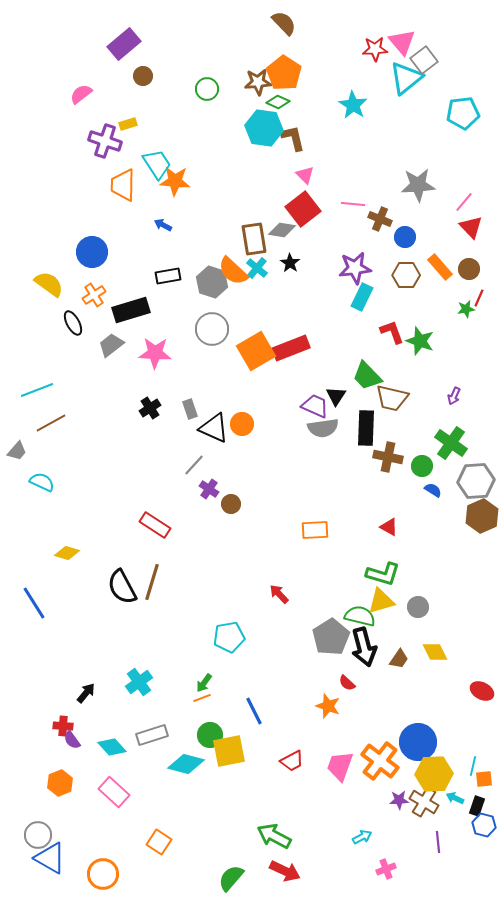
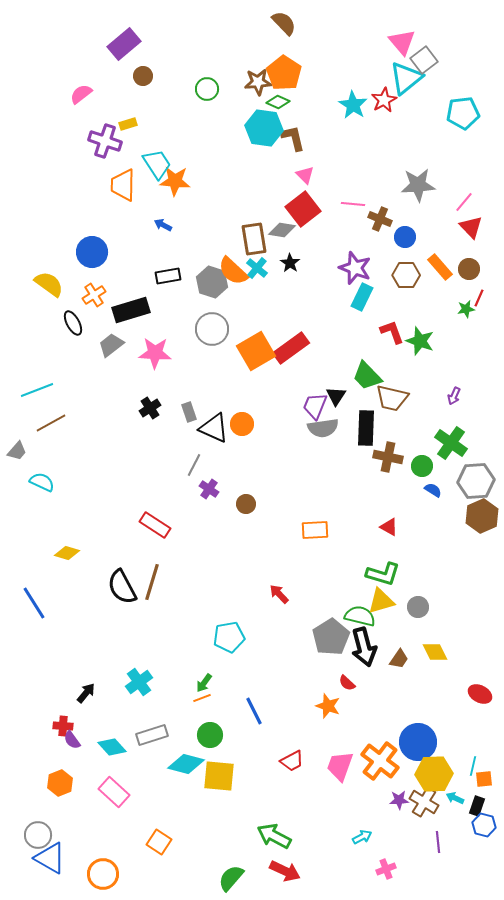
red star at (375, 49): moved 9 px right, 51 px down; rotated 25 degrees counterclockwise
purple star at (355, 268): rotated 28 degrees clockwise
red rectangle at (291, 348): rotated 15 degrees counterclockwise
purple trapezoid at (315, 406): rotated 92 degrees counterclockwise
gray rectangle at (190, 409): moved 1 px left, 3 px down
gray line at (194, 465): rotated 15 degrees counterclockwise
brown circle at (231, 504): moved 15 px right
red ellipse at (482, 691): moved 2 px left, 3 px down
yellow square at (229, 751): moved 10 px left, 25 px down; rotated 16 degrees clockwise
